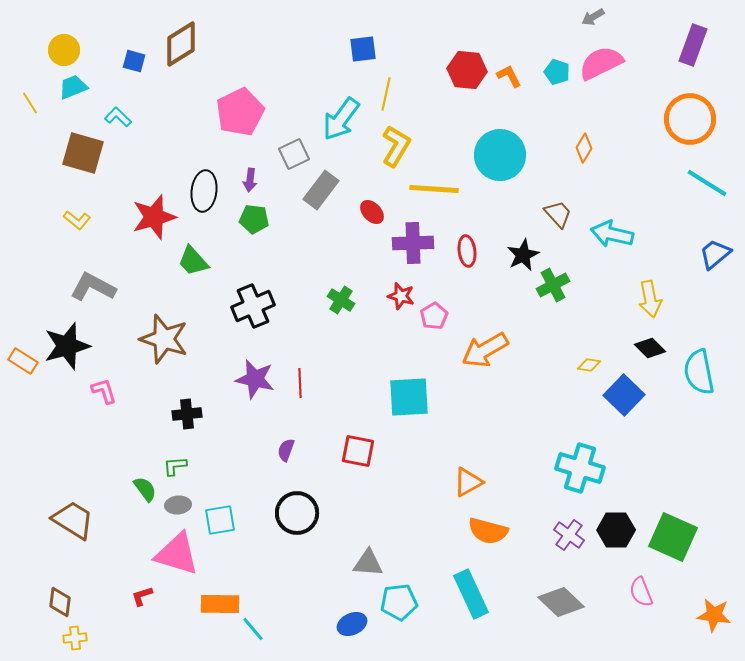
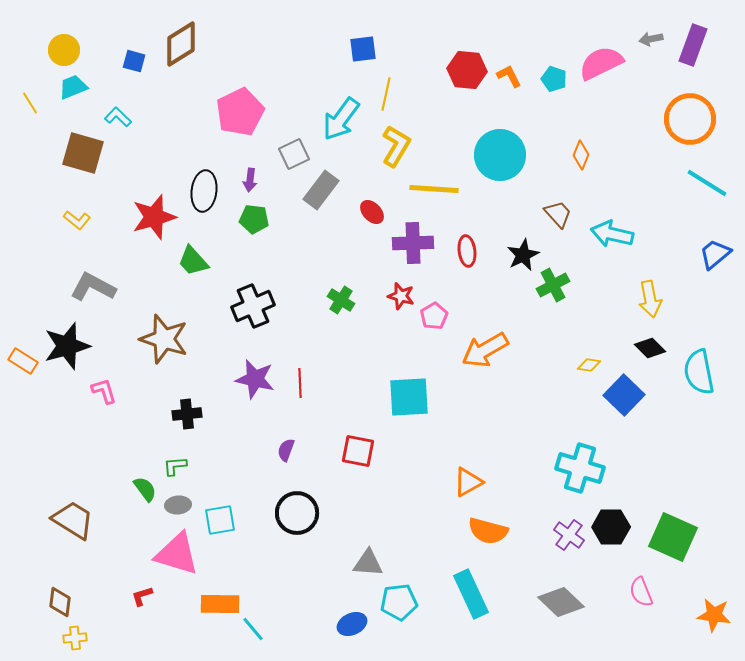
gray arrow at (593, 17): moved 58 px right, 22 px down; rotated 20 degrees clockwise
cyan pentagon at (557, 72): moved 3 px left, 7 px down
orange diamond at (584, 148): moved 3 px left, 7 px down; rotated 8 degrees counterclockwise
black hexagon at (616, 530): moved 5 px left, 3 px up
